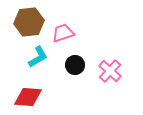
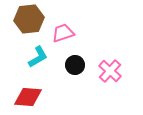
brown hexagon: moved 3 px up
